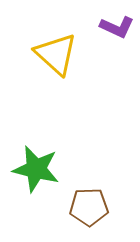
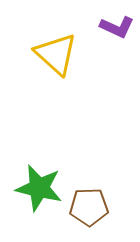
green star: moved 3 px right, 19 px down
